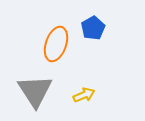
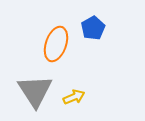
yellow arrow: moved 10 px left, 2 px down
